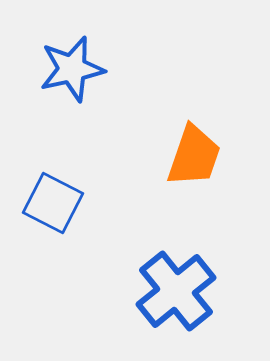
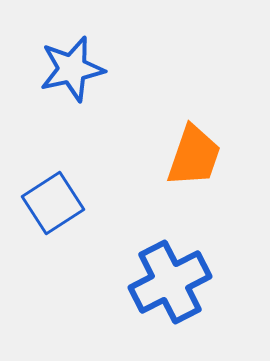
blue square: rotated 30 degrees clockwise
blue cross: moved 6 px left, 9 px up; rotated 12 degrees clockwise
